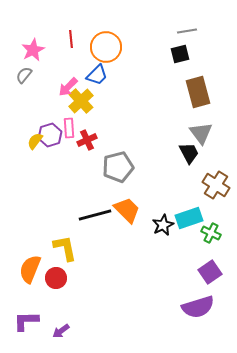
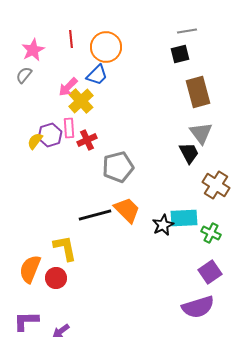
cyan rectangle: moved 5 px left; rotated 16 degrees clockwise
